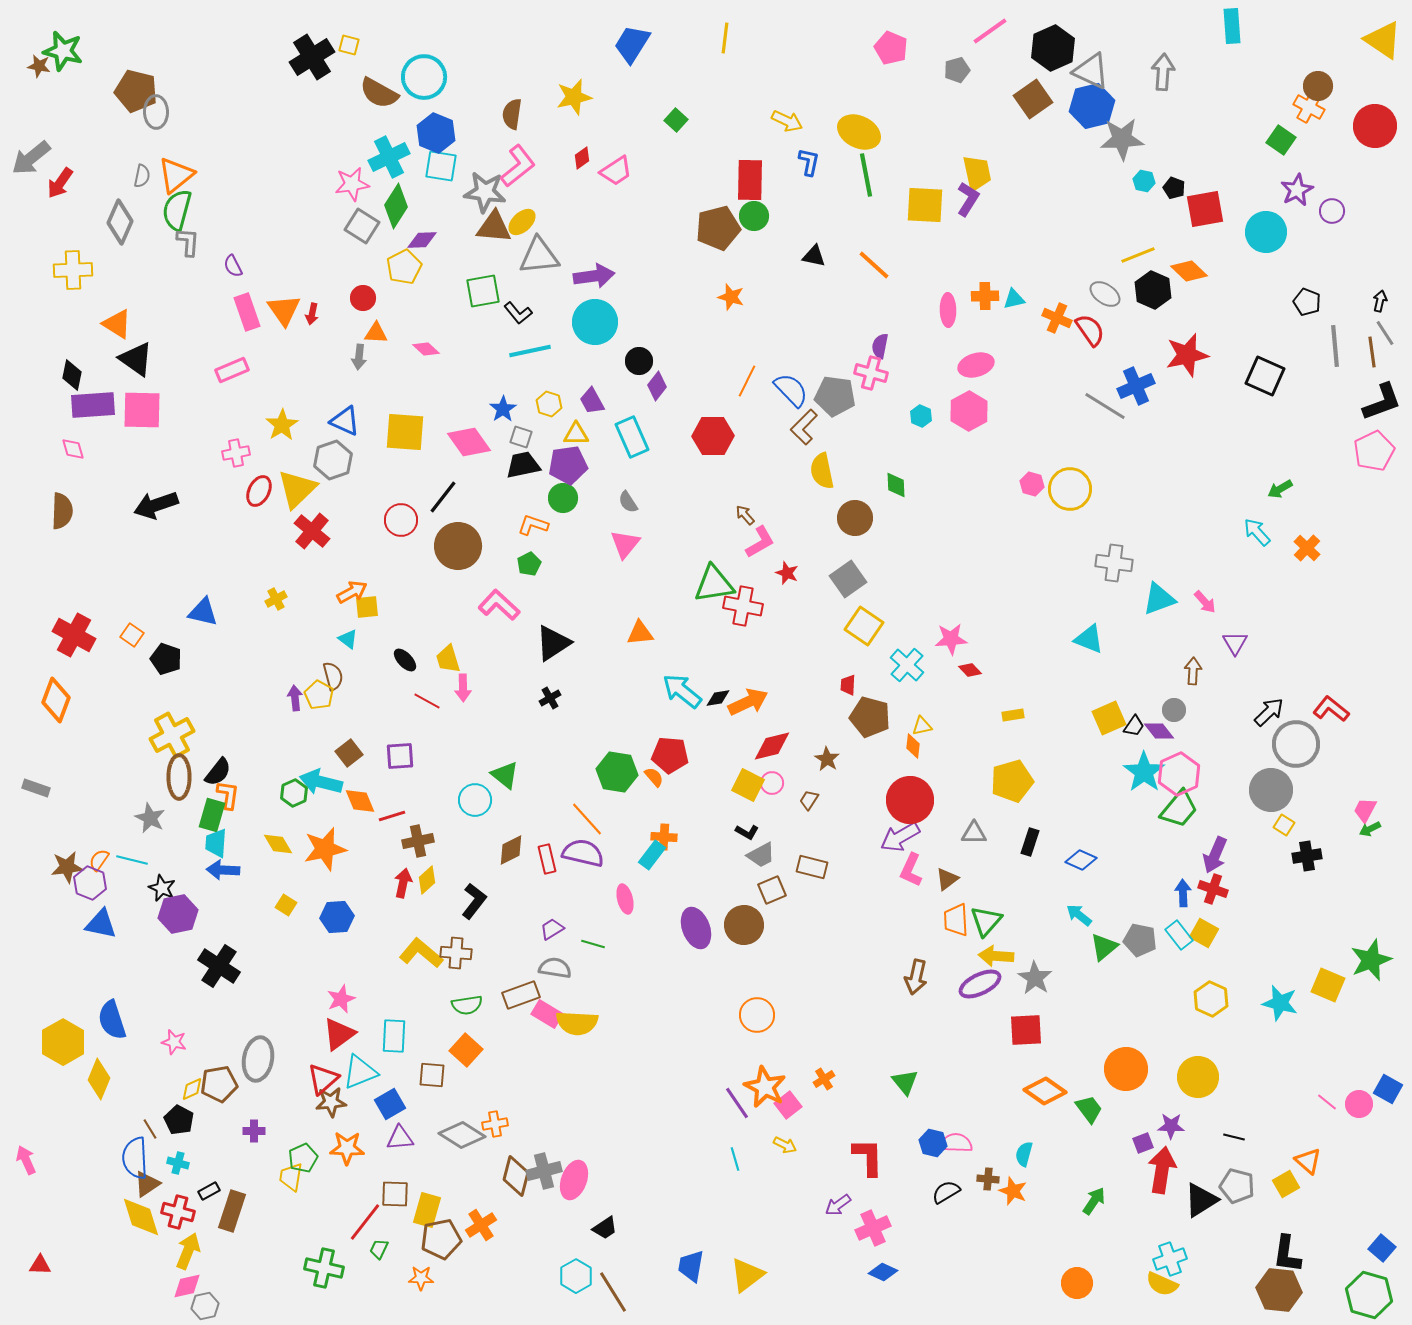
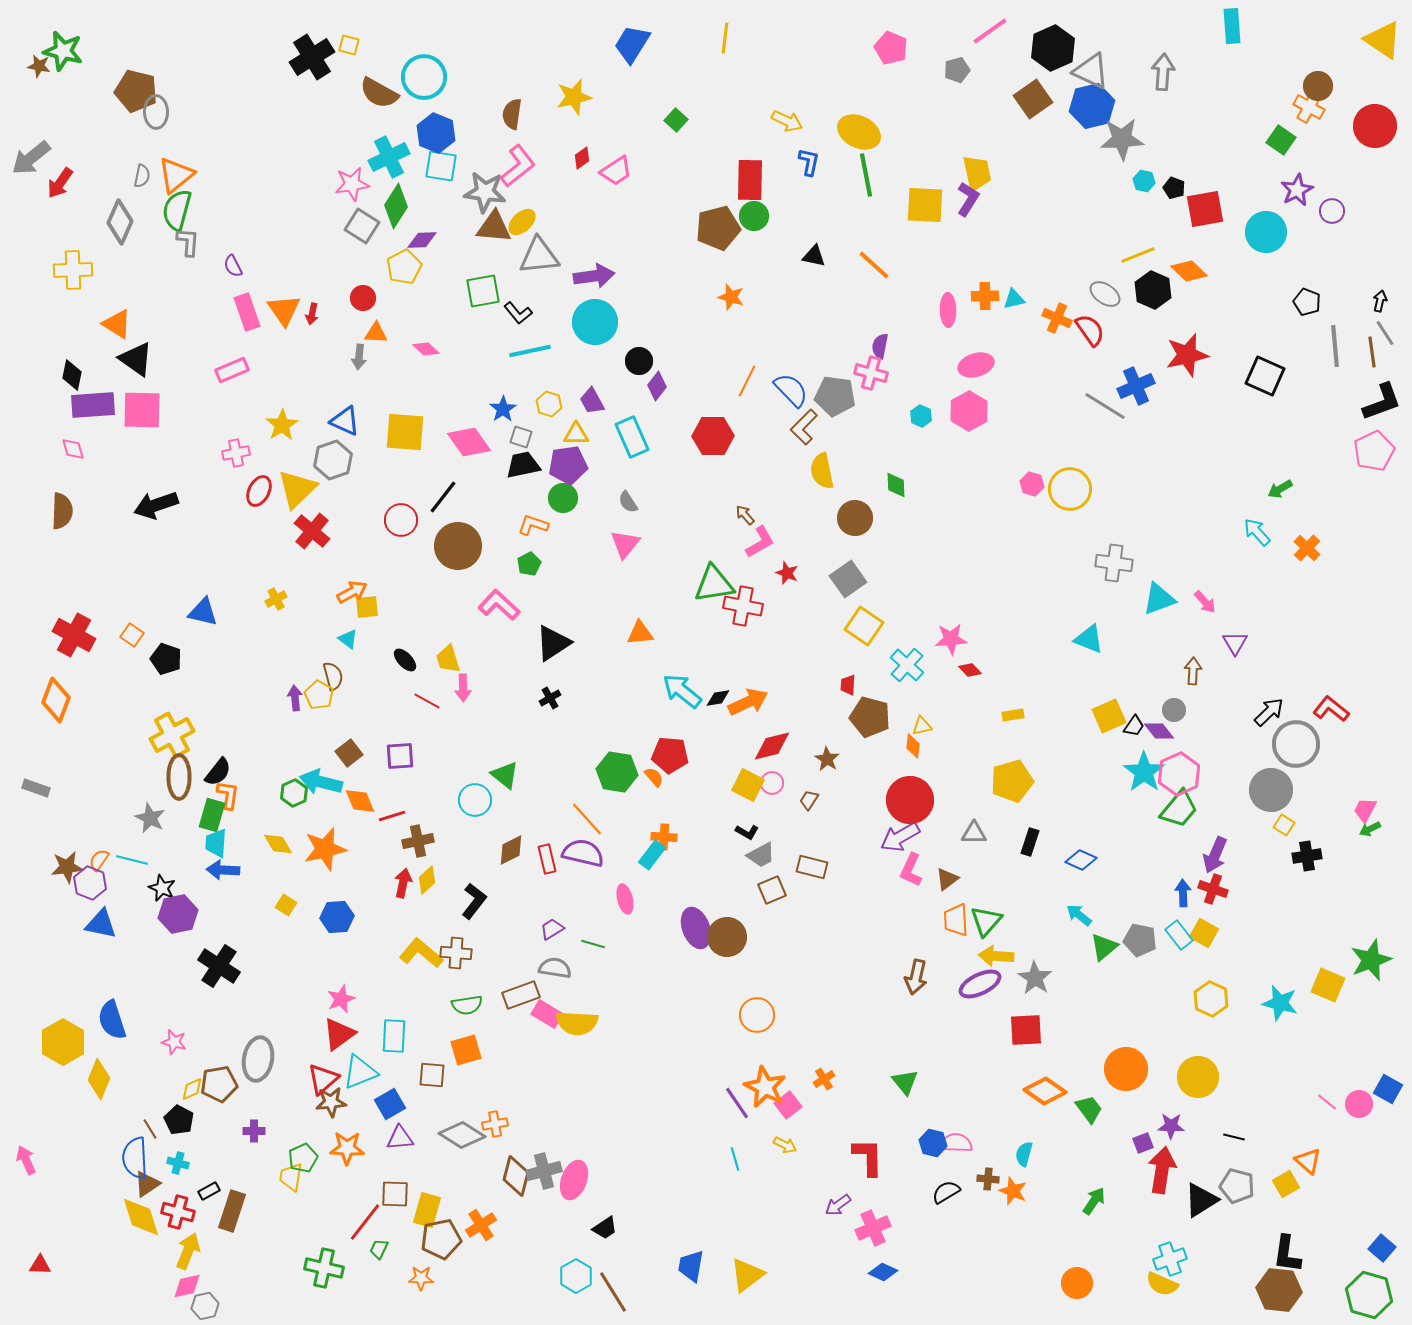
yellow square at (1109, 718): moved 2 px up
brown circle at (744, 925): moved 17 px left, 12 px down
orange square at (466, 1050): rotated 32 degrees clockwise
